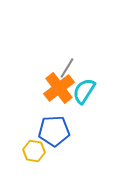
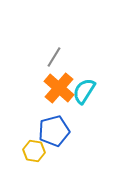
gray line: moved 13 px left, 11 px up
orange cross: rotated 12 degrees counterclockwise
blue pentagon: rotated 12 degrees counterclockwise
